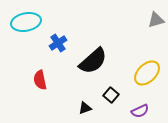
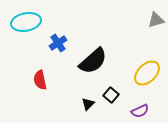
black triangle: moved 3 px right, 4 px up; rotated 24 degrees counterclockwise
